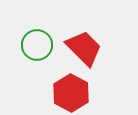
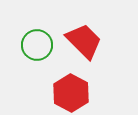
red trapezoid: moved 7 px up
